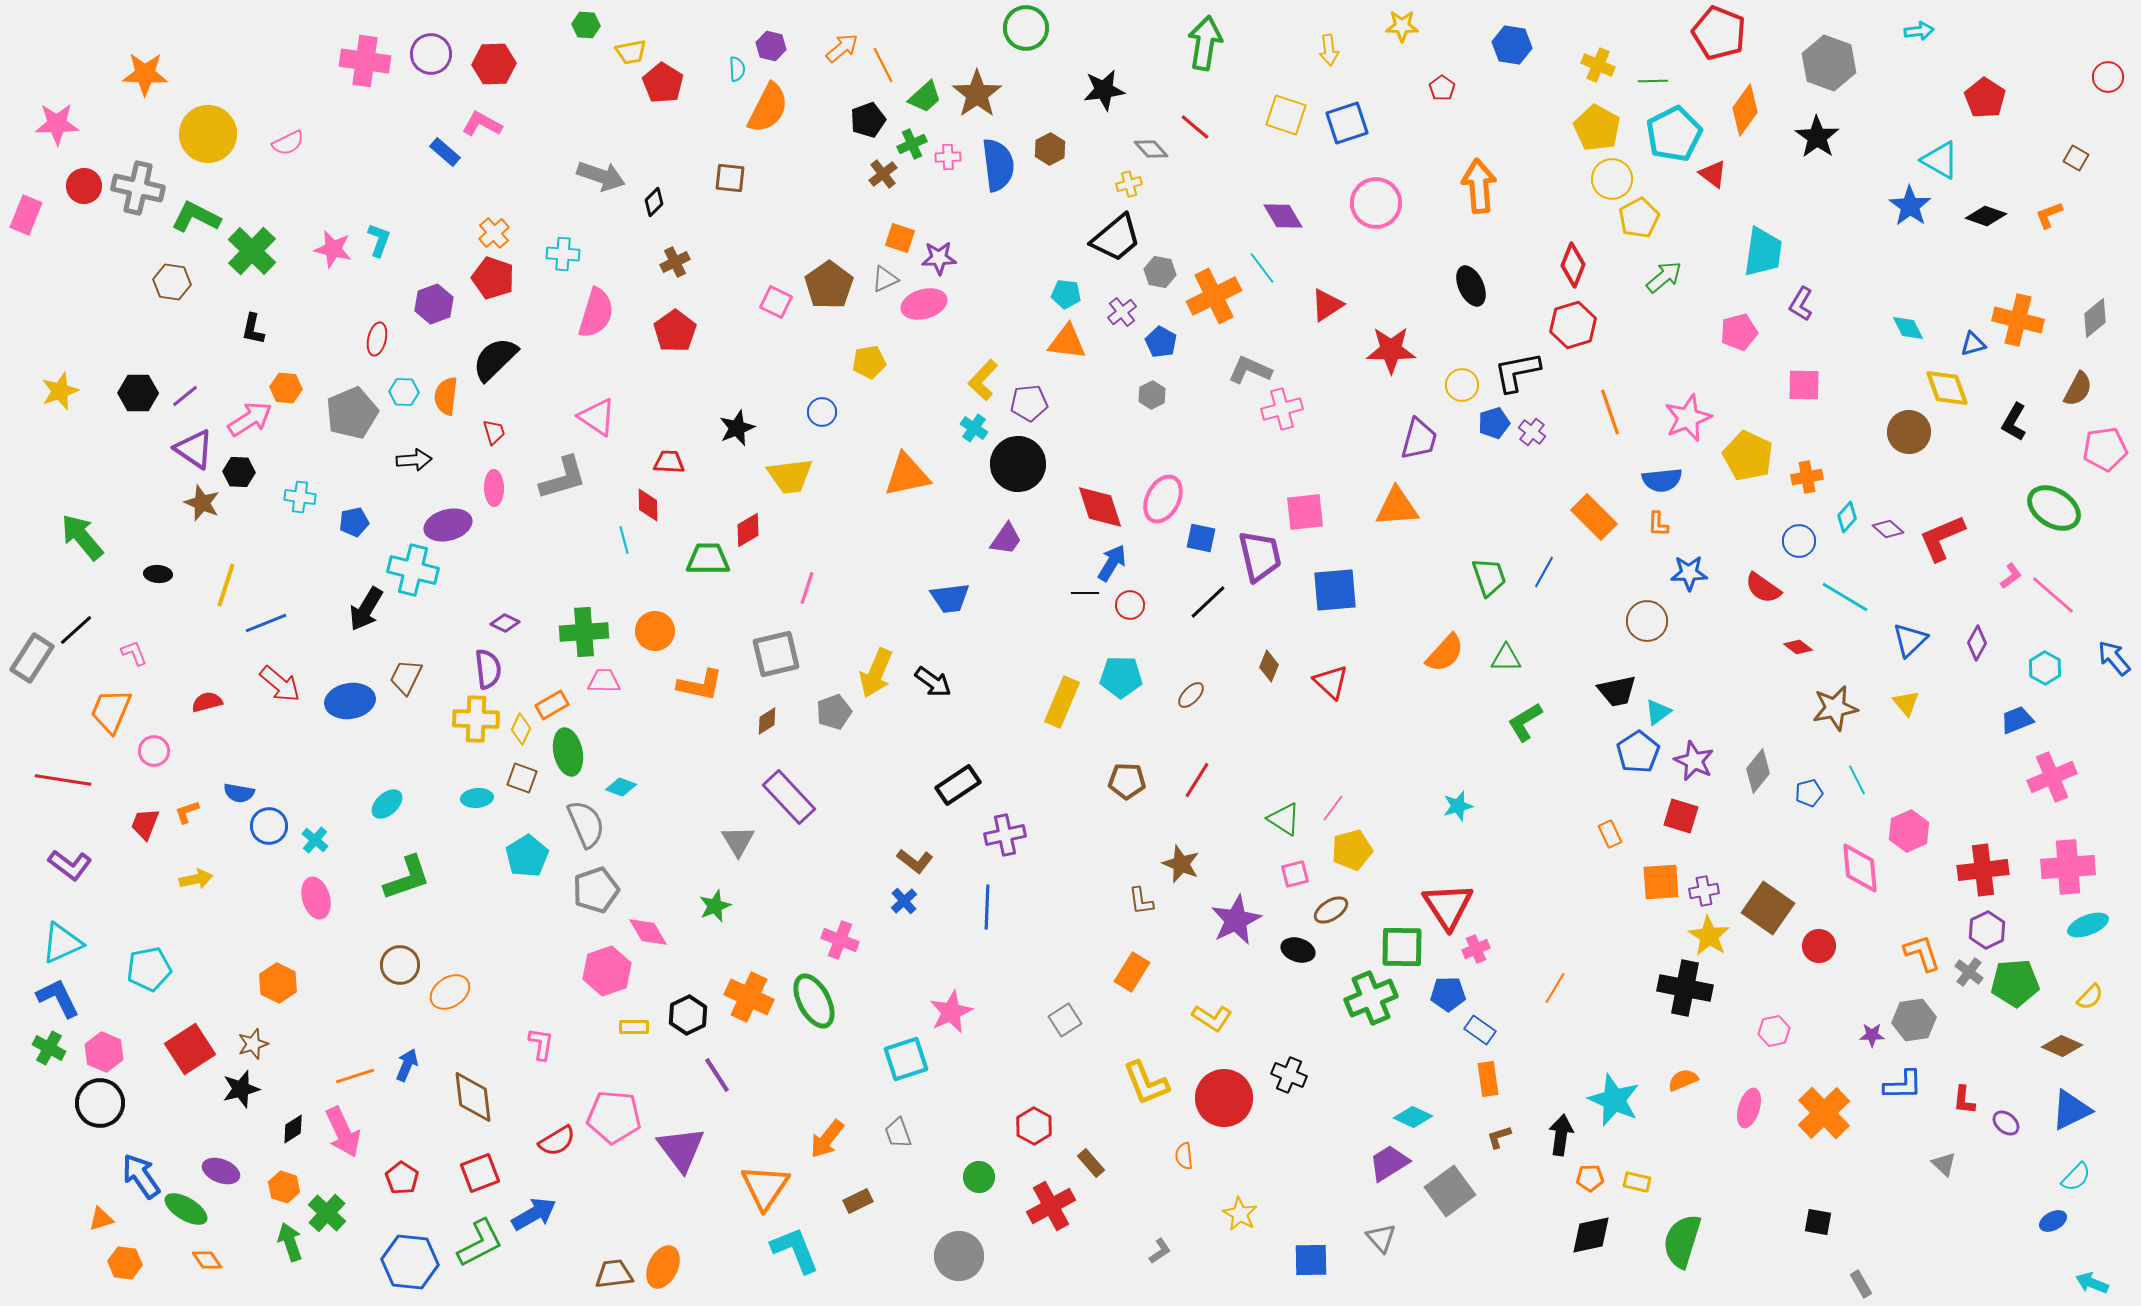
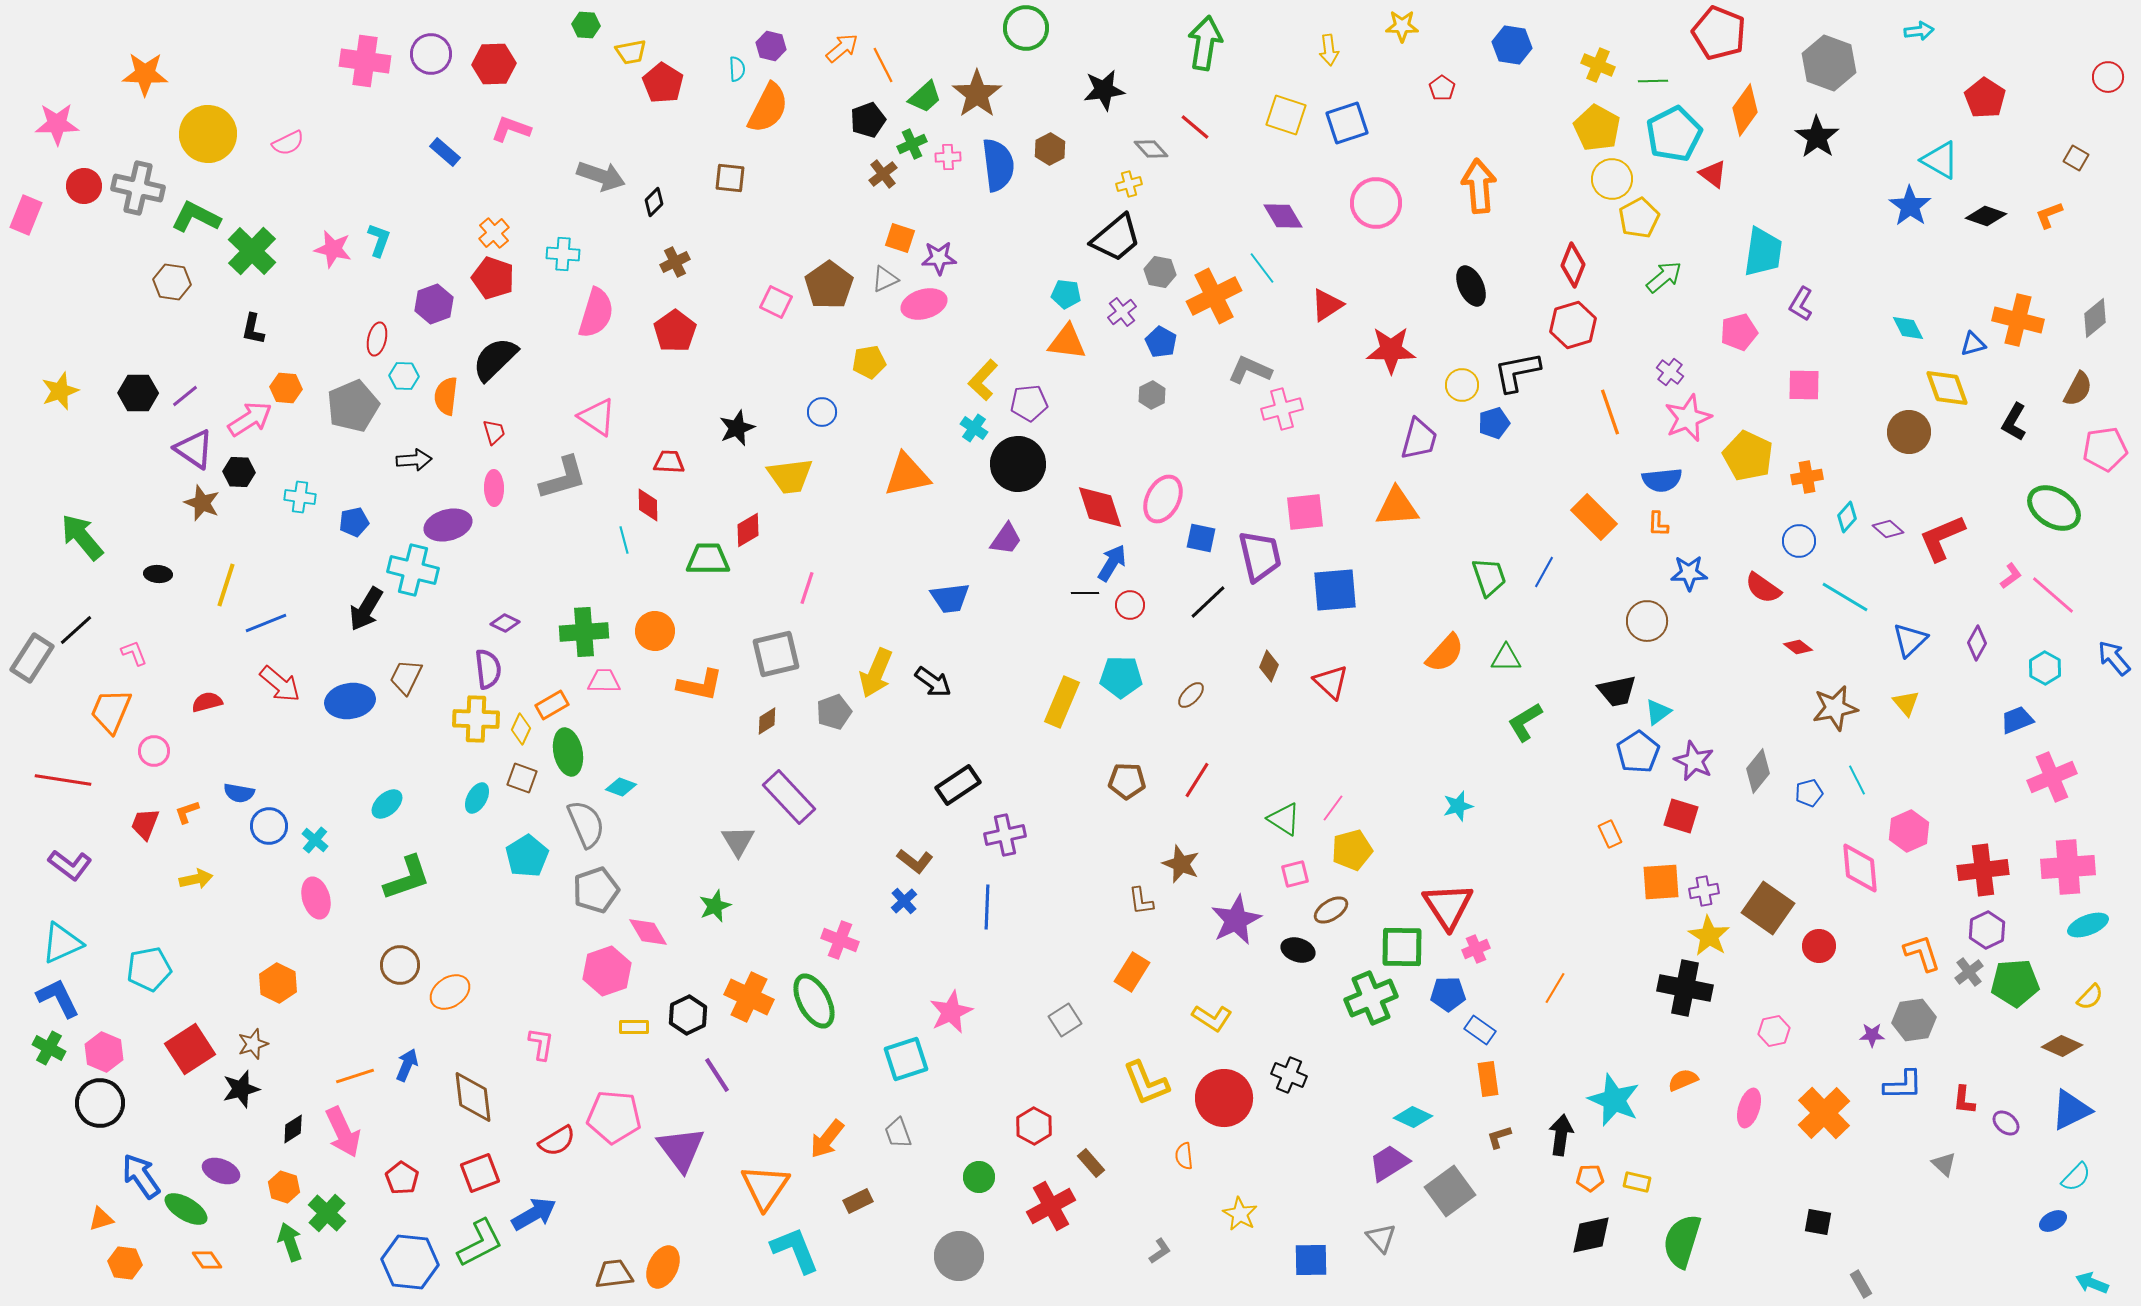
pink L-shape at (482, 124): moved 29 px right, 5 px down; rotated 9 degrees counterclockwise
cyan hexagon at (404, 392): moved 16 px up
gray pentagon at (352, 413): moved 1 px right, 7 px up
purple cross at (1532, 432): moved 138 px right, 60 px up
cyan ellipse at (477, 798): rotated 56 degrees counterclockwise
gray cross at (1969, 972): rotated 16 degrees clockwise
